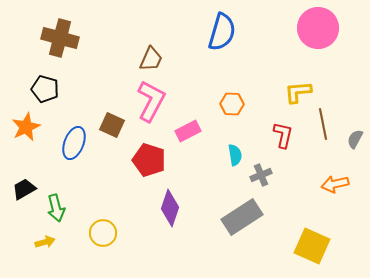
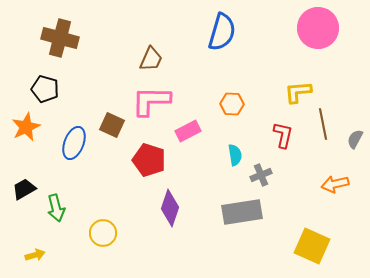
pink L-shape: rotated 117 degrees counterclockwise
gray rectangle: moved 5 px up; rotated 24 degrees clockwise
yellow arrow: moved 10 px left, 13 px down
